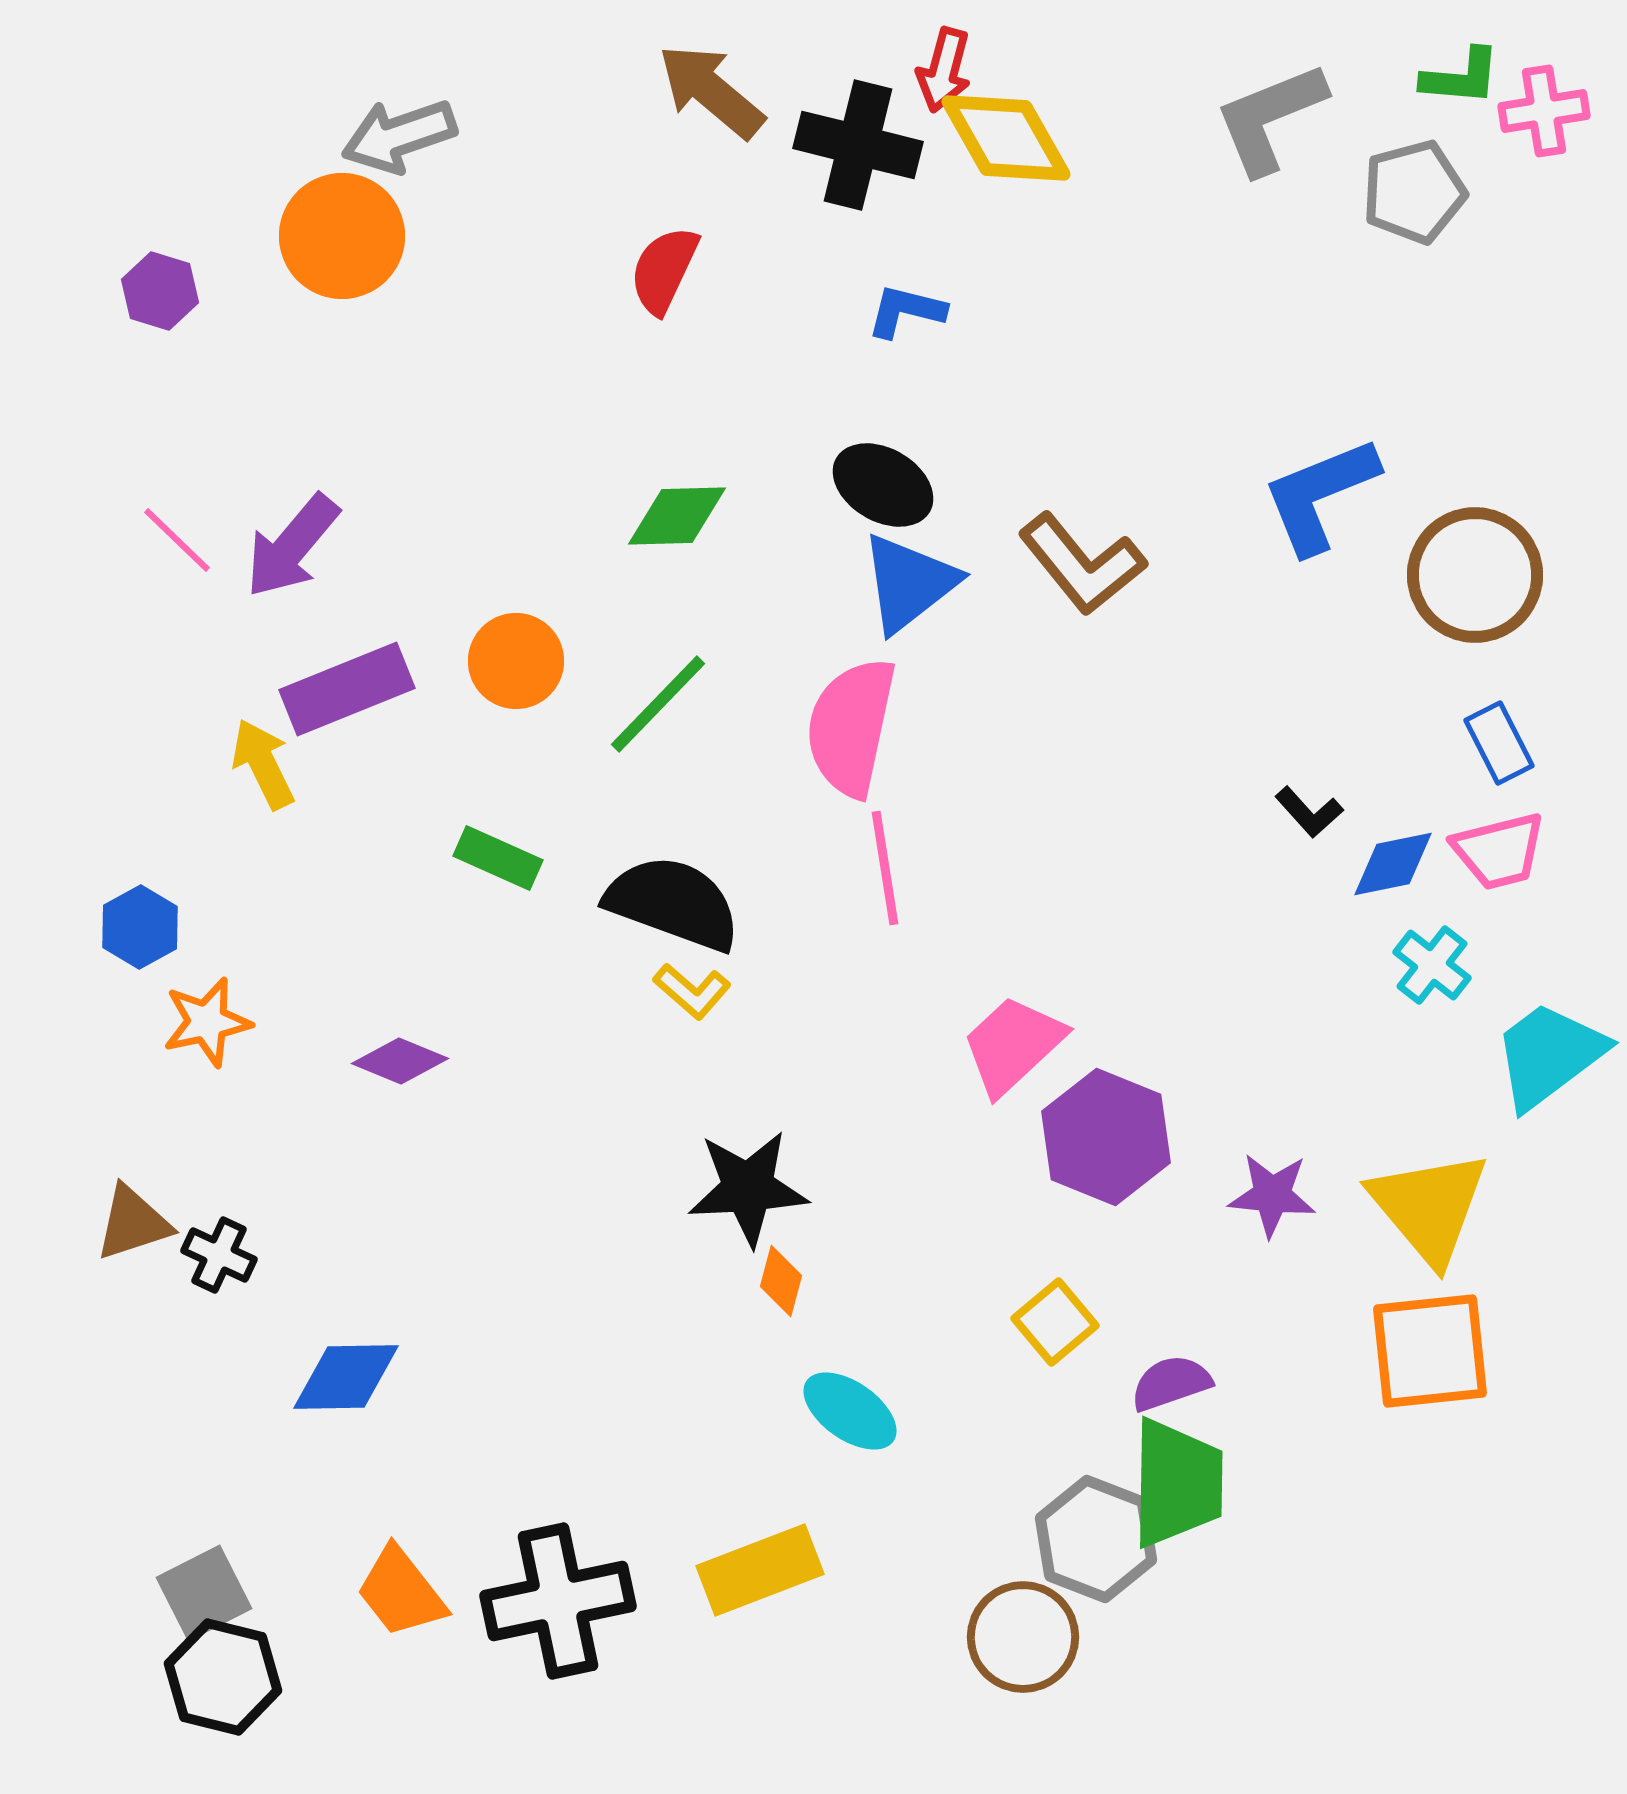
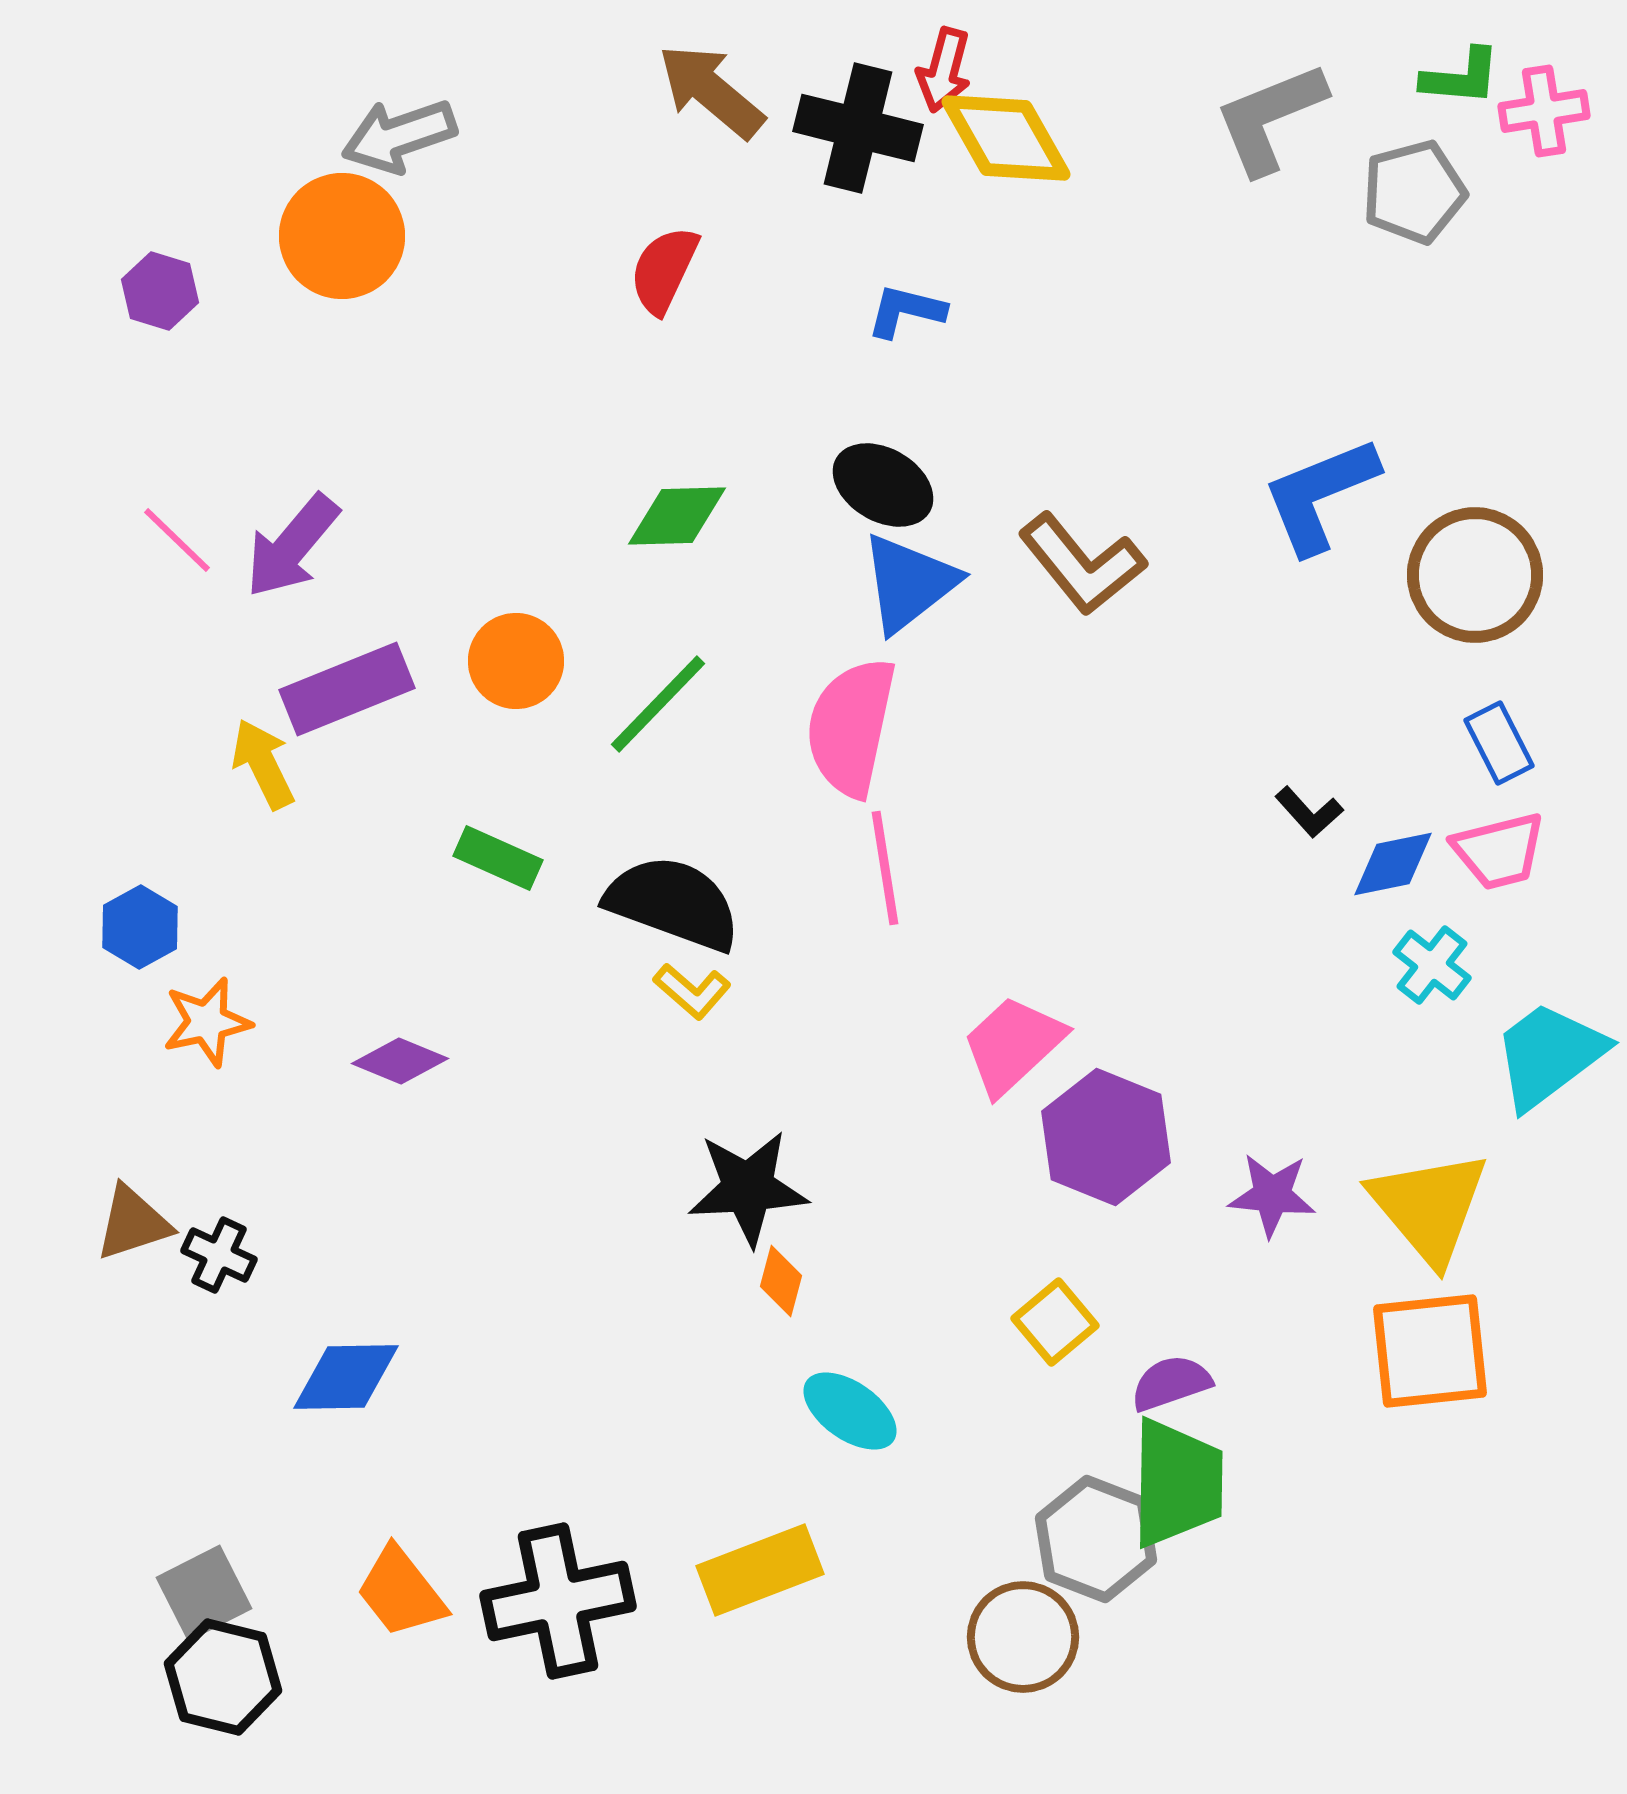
black cross at (858, 145): moved 17 px up
